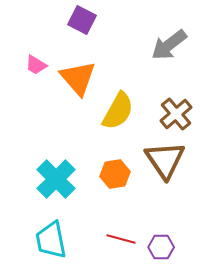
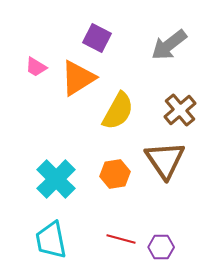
purple square: moved 15 px right, 18 px down
pink trapezoid: moved 2 px down
orange triangle: rotated 39 degrees clockwise
brown cross: moved 4 px right, 4 px up
